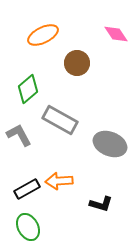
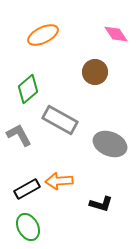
brown circle: moved 18 px right, 9 px down
